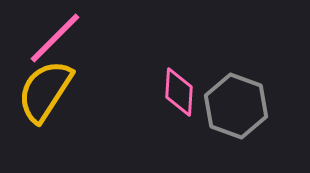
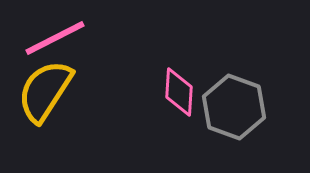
pink line: rotated 18 degrees clockwise
gray hexagon: moved 2 px left, 1 px down
